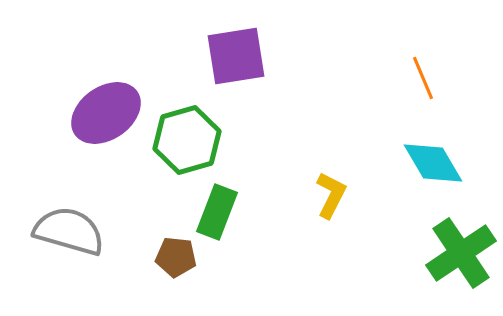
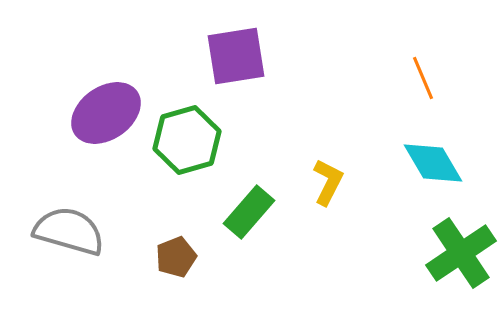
yellow L-shape: moved 3 px left, 13 px up
green rectangle: moved 32 px right; rotated 20 degrees clockwise
brown pentagon: rotated 27 degrees counterclockwise
